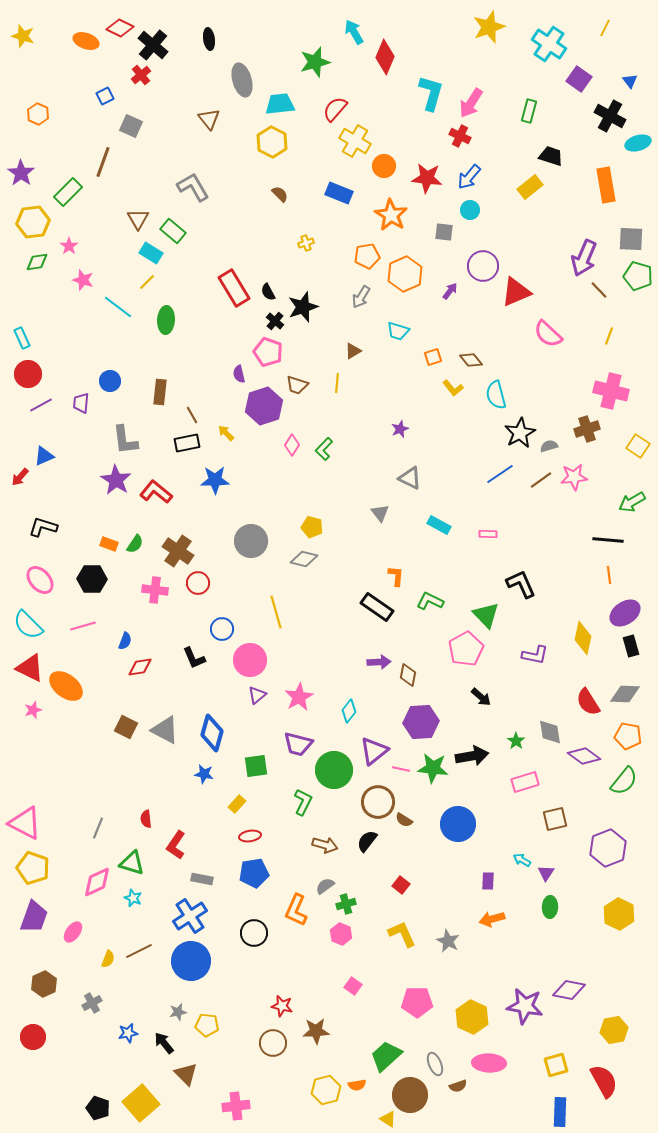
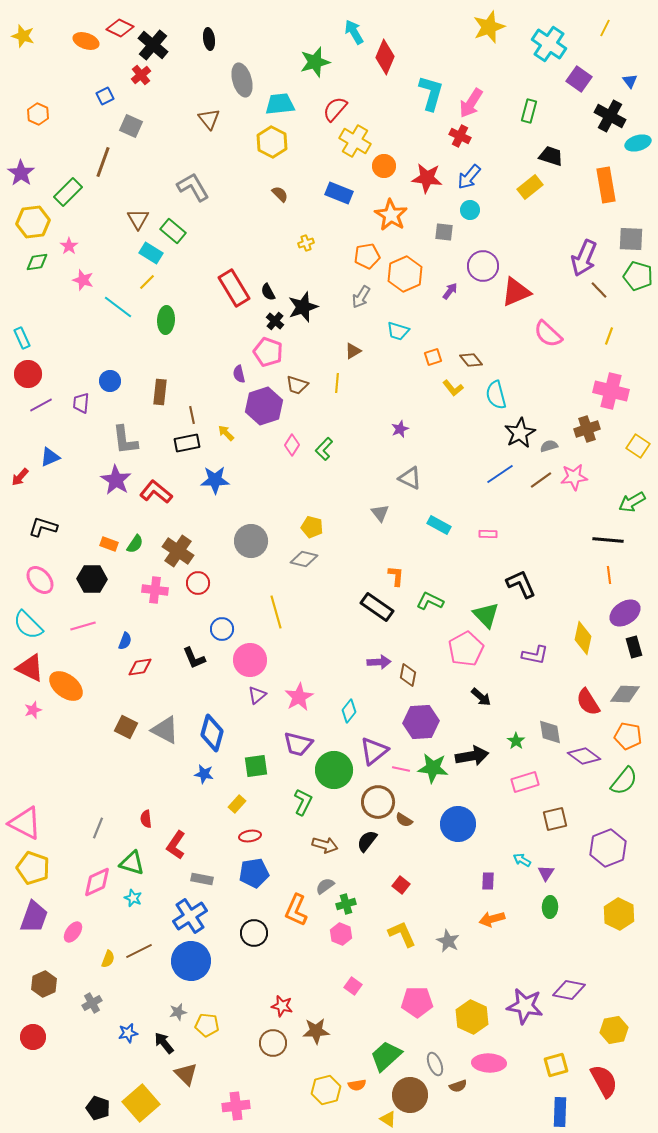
brown line at (192, 415): rotated 18 degrees clockwise
blue triangle at (44, 456): moved 6 px right, 1 px down
black rectangle at (631, 646): moved 3 px right, 1 px down
